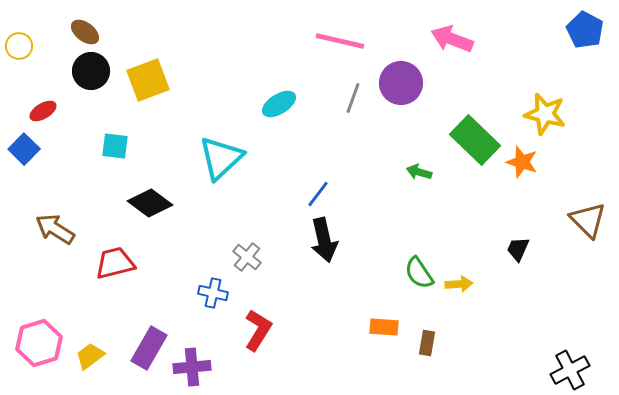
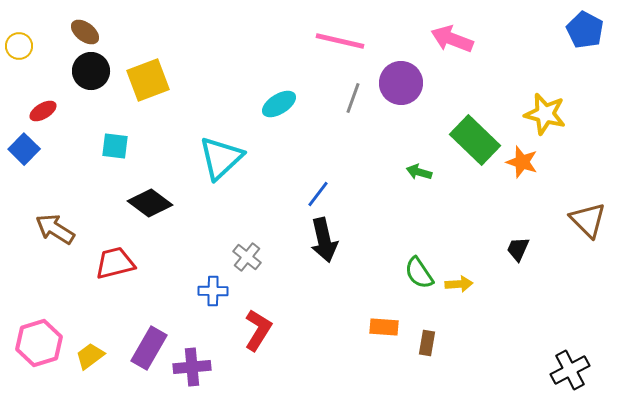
blue cross: moved 2 px up; rotated 12 degrees counterclockwise
